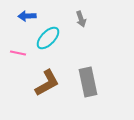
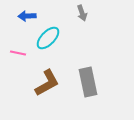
gray arrow: moved 1 px right, 6 px up
